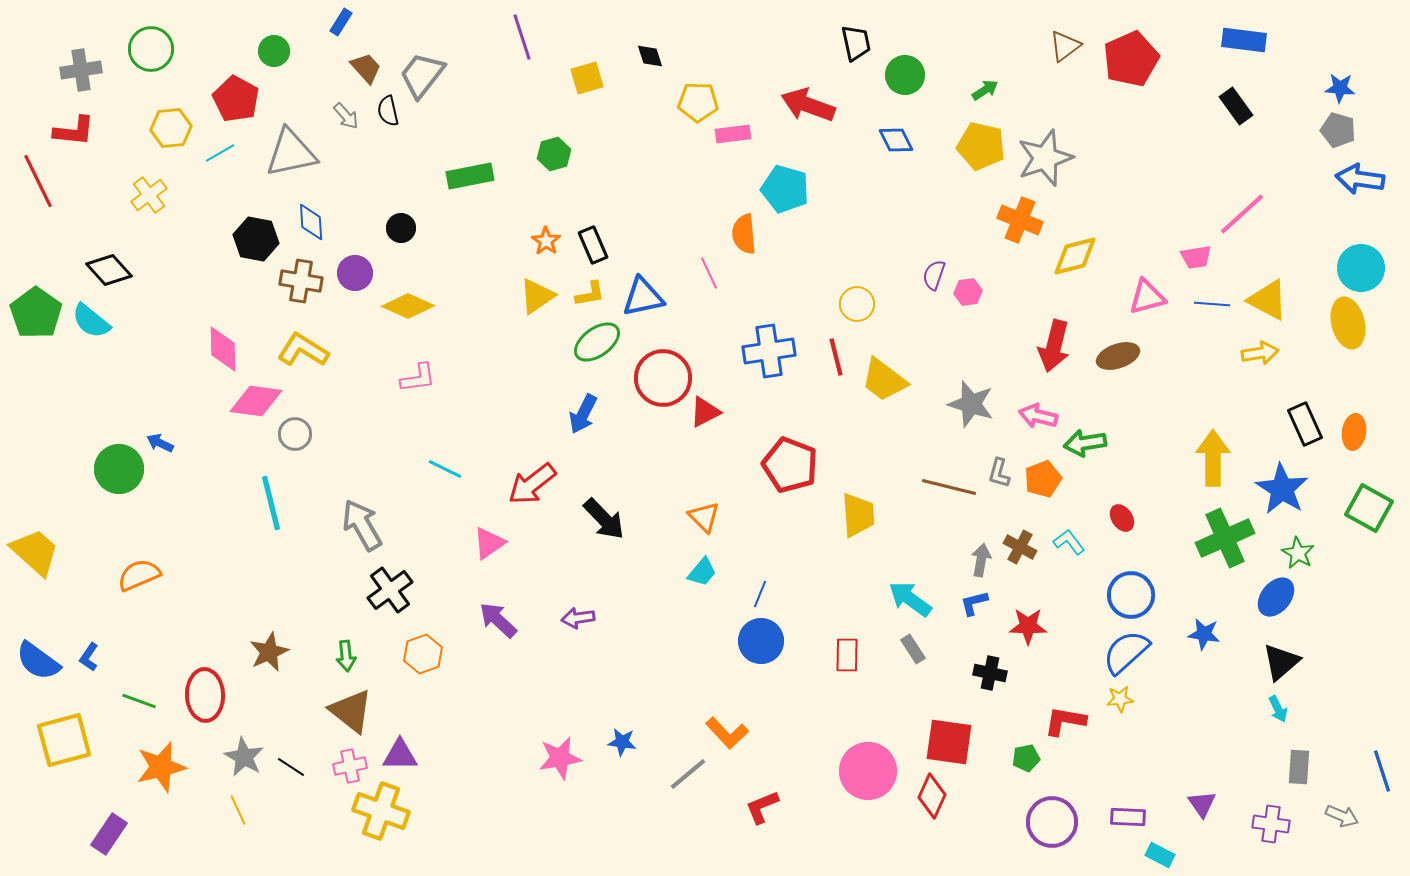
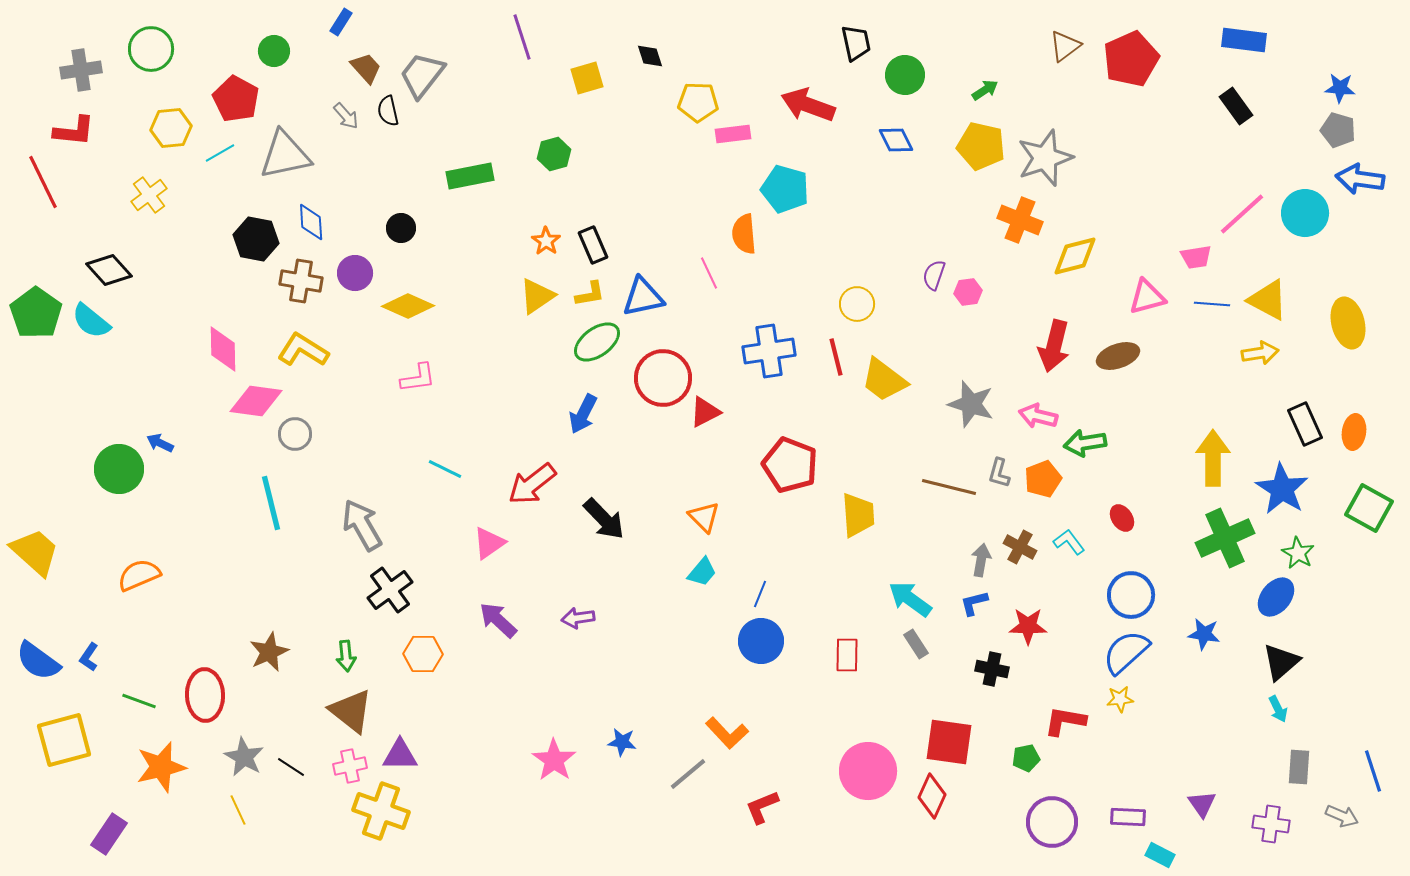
gray triangle at (291, 153): moved 6 px left, 2 px down
red line at (38, 181): moved 5 px right, 1 px down
cyan circle at (1361, 268): moved 56 px left, 55 px up
gray rectangle at (913, 649): moved 3 px right, 5 px up
orange hexagon at (423, 654): rotated 21 degrees clockwise
black cross at (990, 673): moved 2 px right, 4 px up
pink star at (560, 758): moved 6 px left, 2 px down; rotated 27 degrees counterclockwise
blue line at (1382, 771): moved 9 px left
